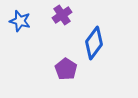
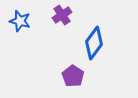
purple pentagon: moved 7 px right, 7 px down
